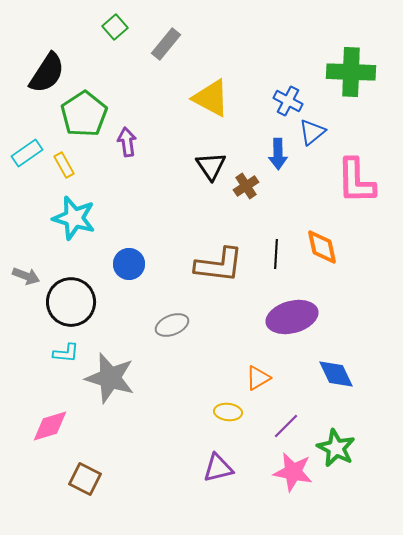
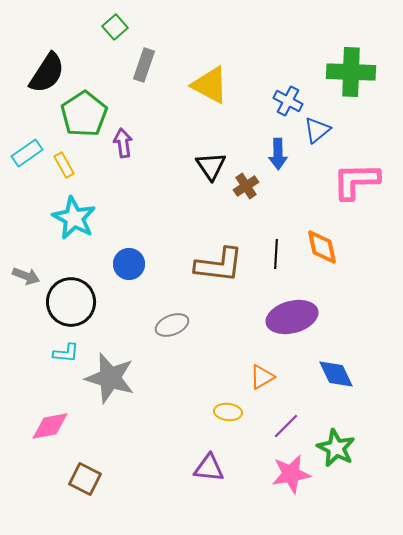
gray rectangle: moved 22 px left, 21 px down; rotated 20 degrees counterclockwise
yellow triangle: moved 1 px left, 13 px up
blue triangle: moved 5 px right, 2 px up
purple arrow: moved 4 px left, 1 px down
pink L-shape: rotated 90 degrees clockwise
cyan star: rotated 12 degrees clockwise
orange triangle: moved 4 px right, 1 px up
pink diamond: rotated 6 degrees clockwise
purple triangle: moved 9 px left; rotated 20 degrees clockwise
pink star: moved 2 px left, 2 px down; rotated 21 degrees counterclockwise
